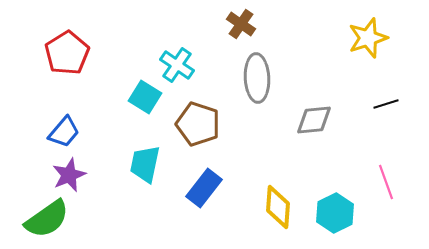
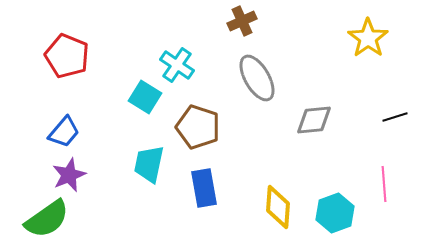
brown cross: moved 1 px right, 3 px up; rotated 32 degrees clockwise
yellow star: rotated 18 degrees counterclockwise
red pentagon: moved 3 px down; rotated 18 degrees counterclockwise
gray ellipse: rotated 27 degrees counterclockwise
black line: moved 9 px right, 13 px down
brown pentagon: moved 3 px down
cyan trapezoid: moved 4 px right
pink line: moved 2 px left, 2 px down; rotated 16 degrees clockwise
blue rectangle: rotated 48 degrees counterclockwise
cyan hexagon: rotated 6 degrees clockwise
